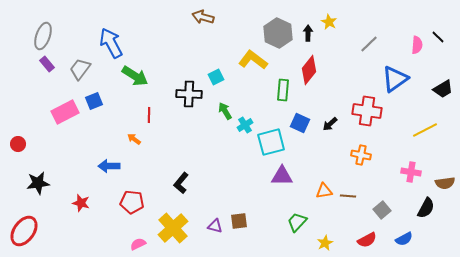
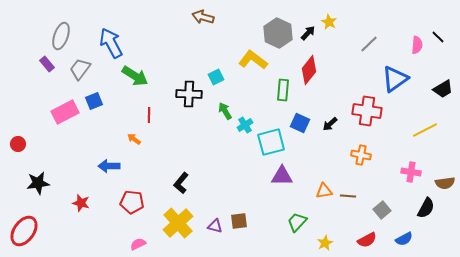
black arrow at (308, 33): rotated 42 degrees clockwise
gray ellipse at (43, 36): moved 18 px right
yellow cross at (173, 228): moved 5 px right, 5 px up
